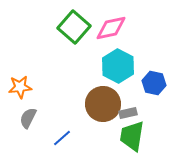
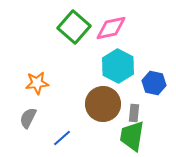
orange star: moved 17 px right, 4 px up
gray rectangle: moved 6 px right; rotated 72 degrees counterclockwise
